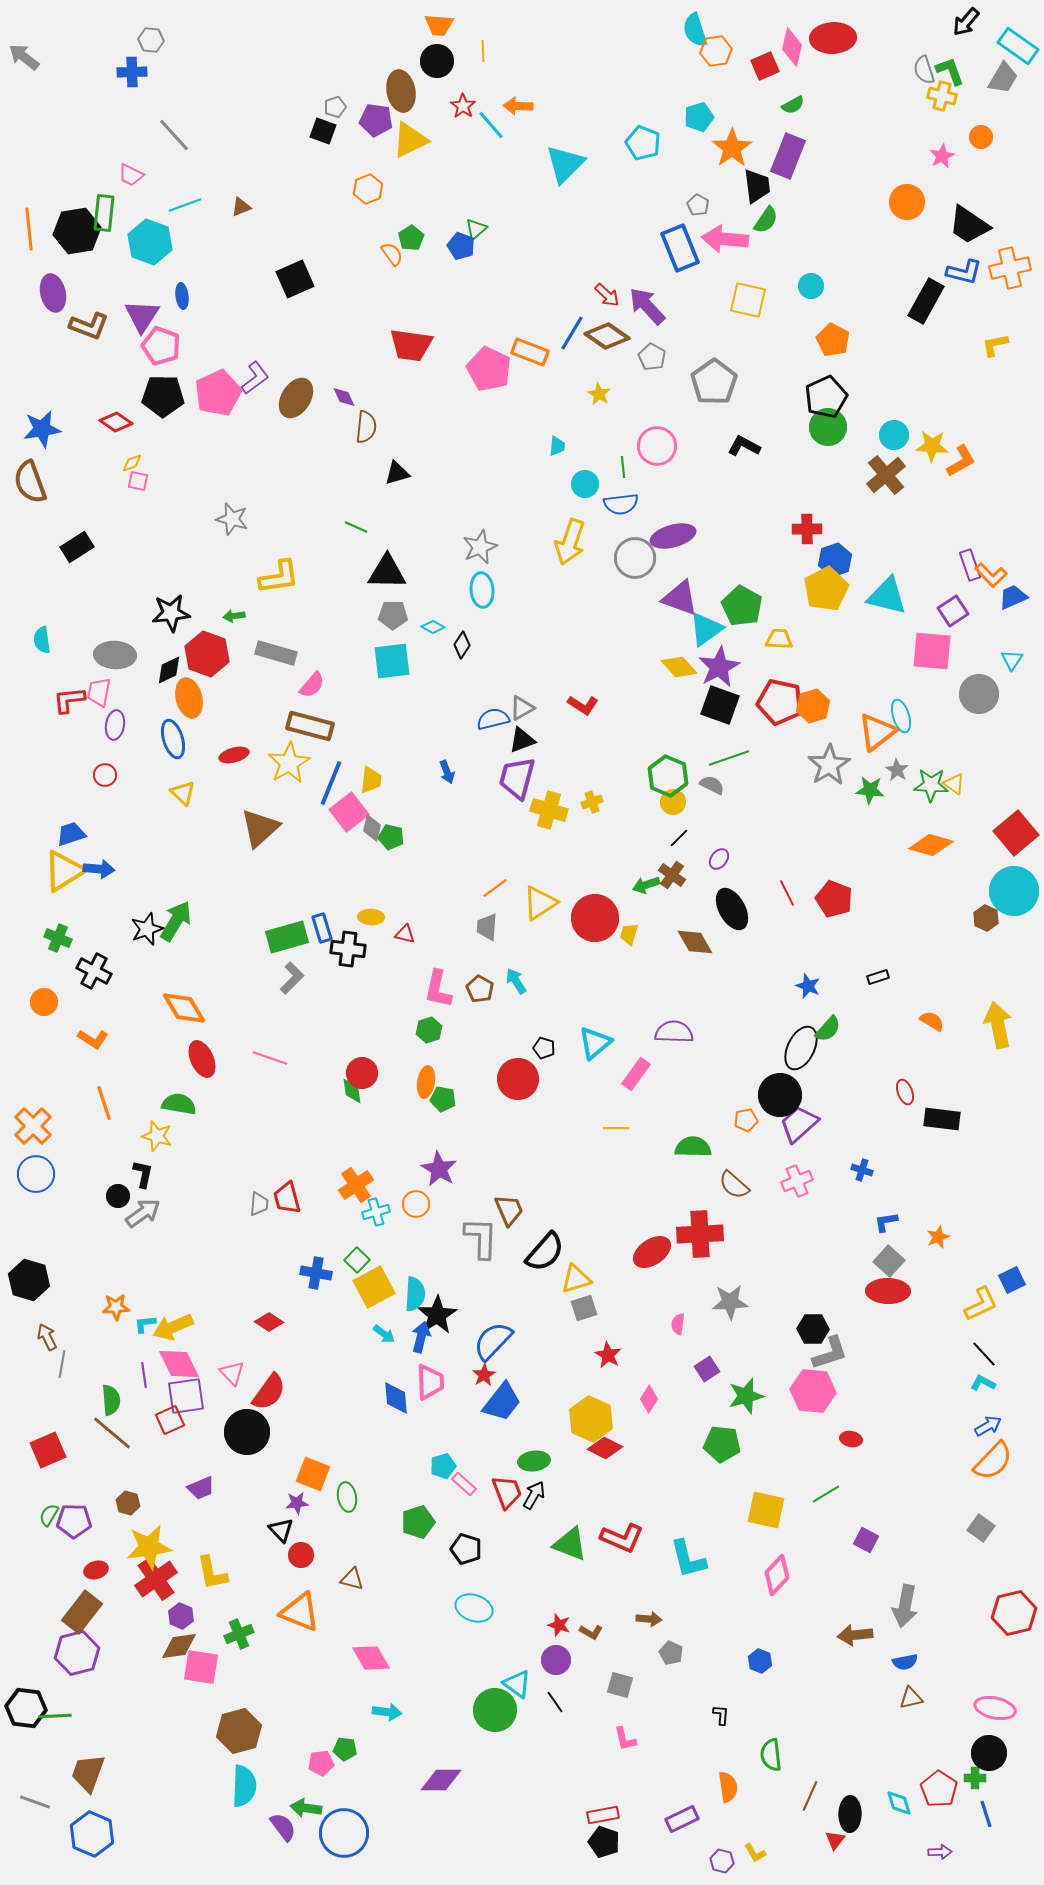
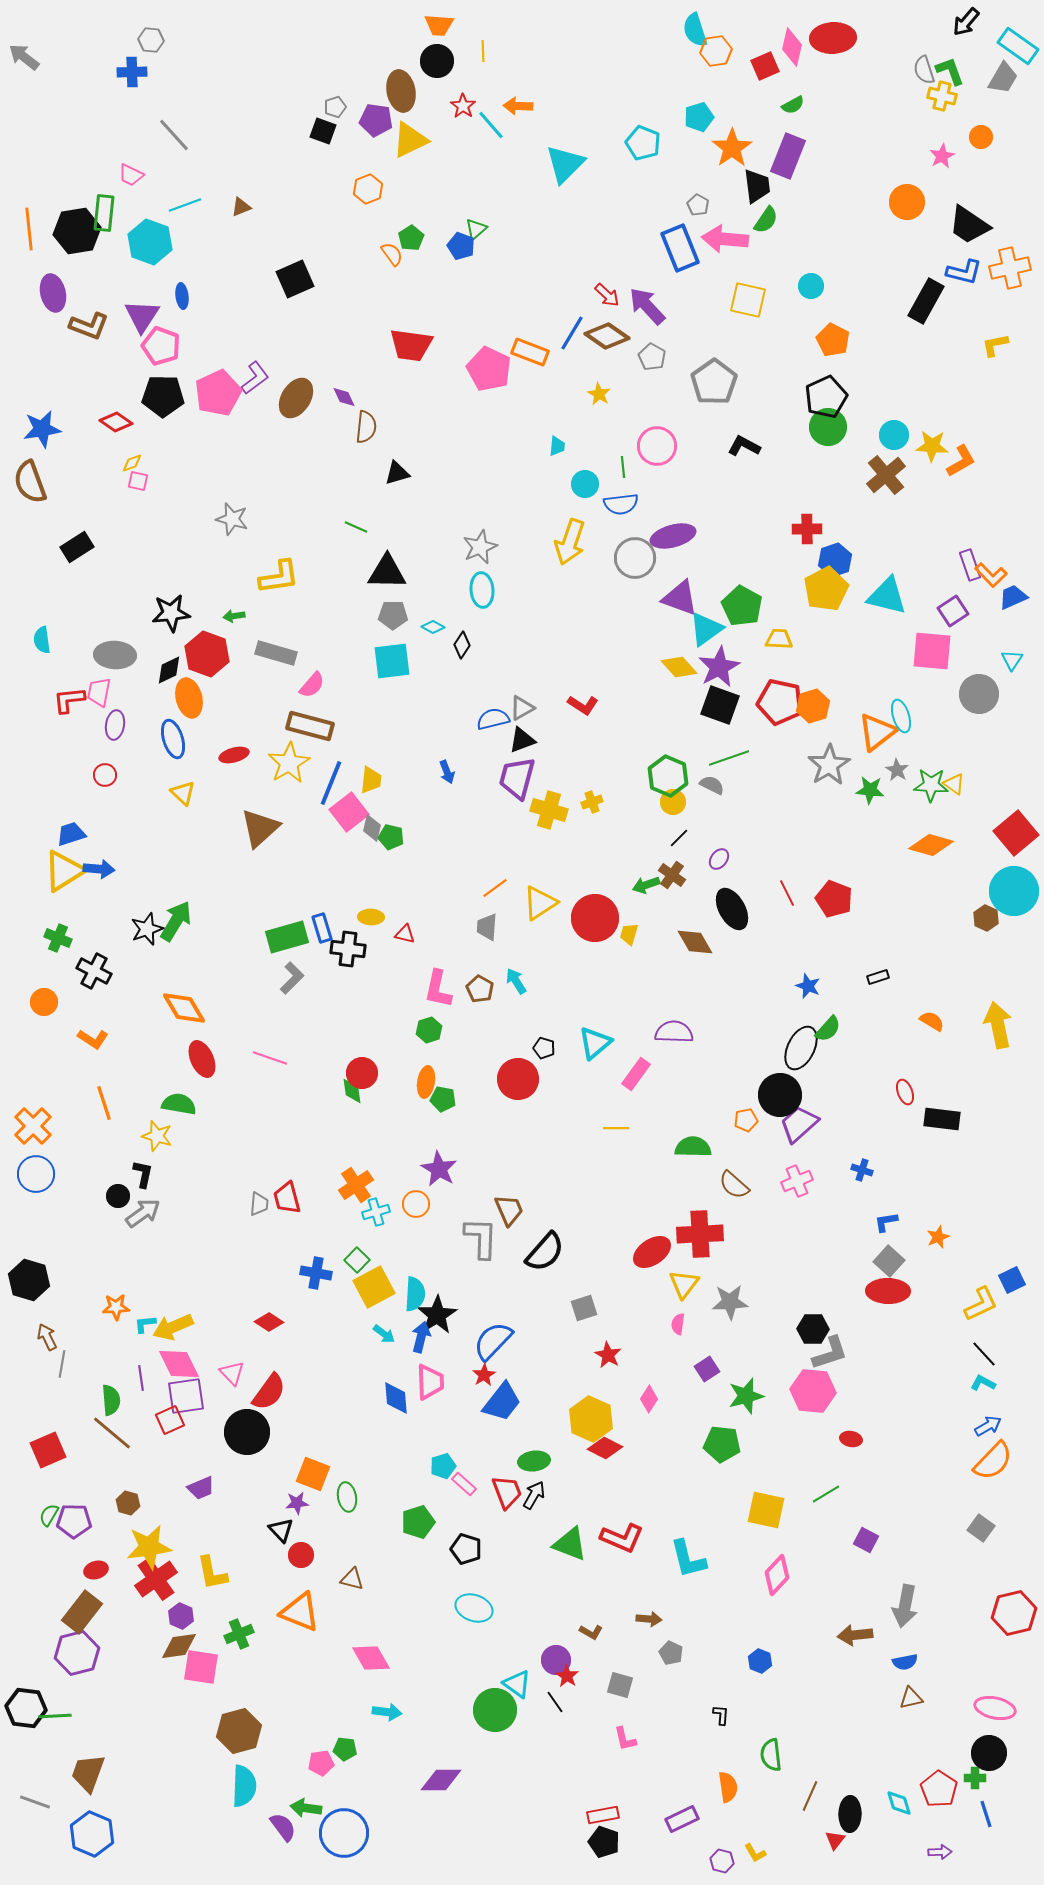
yellow triangle at (576, 1279): moved 108 px right, 5 px down; rotated 36 degrees counterclockwise
purple line at (144, 1375): moved 3 px left, 3 px down
red star at (559, 1625): moved 8 px right, 51 px down; rotated 15 degrees clockwise
